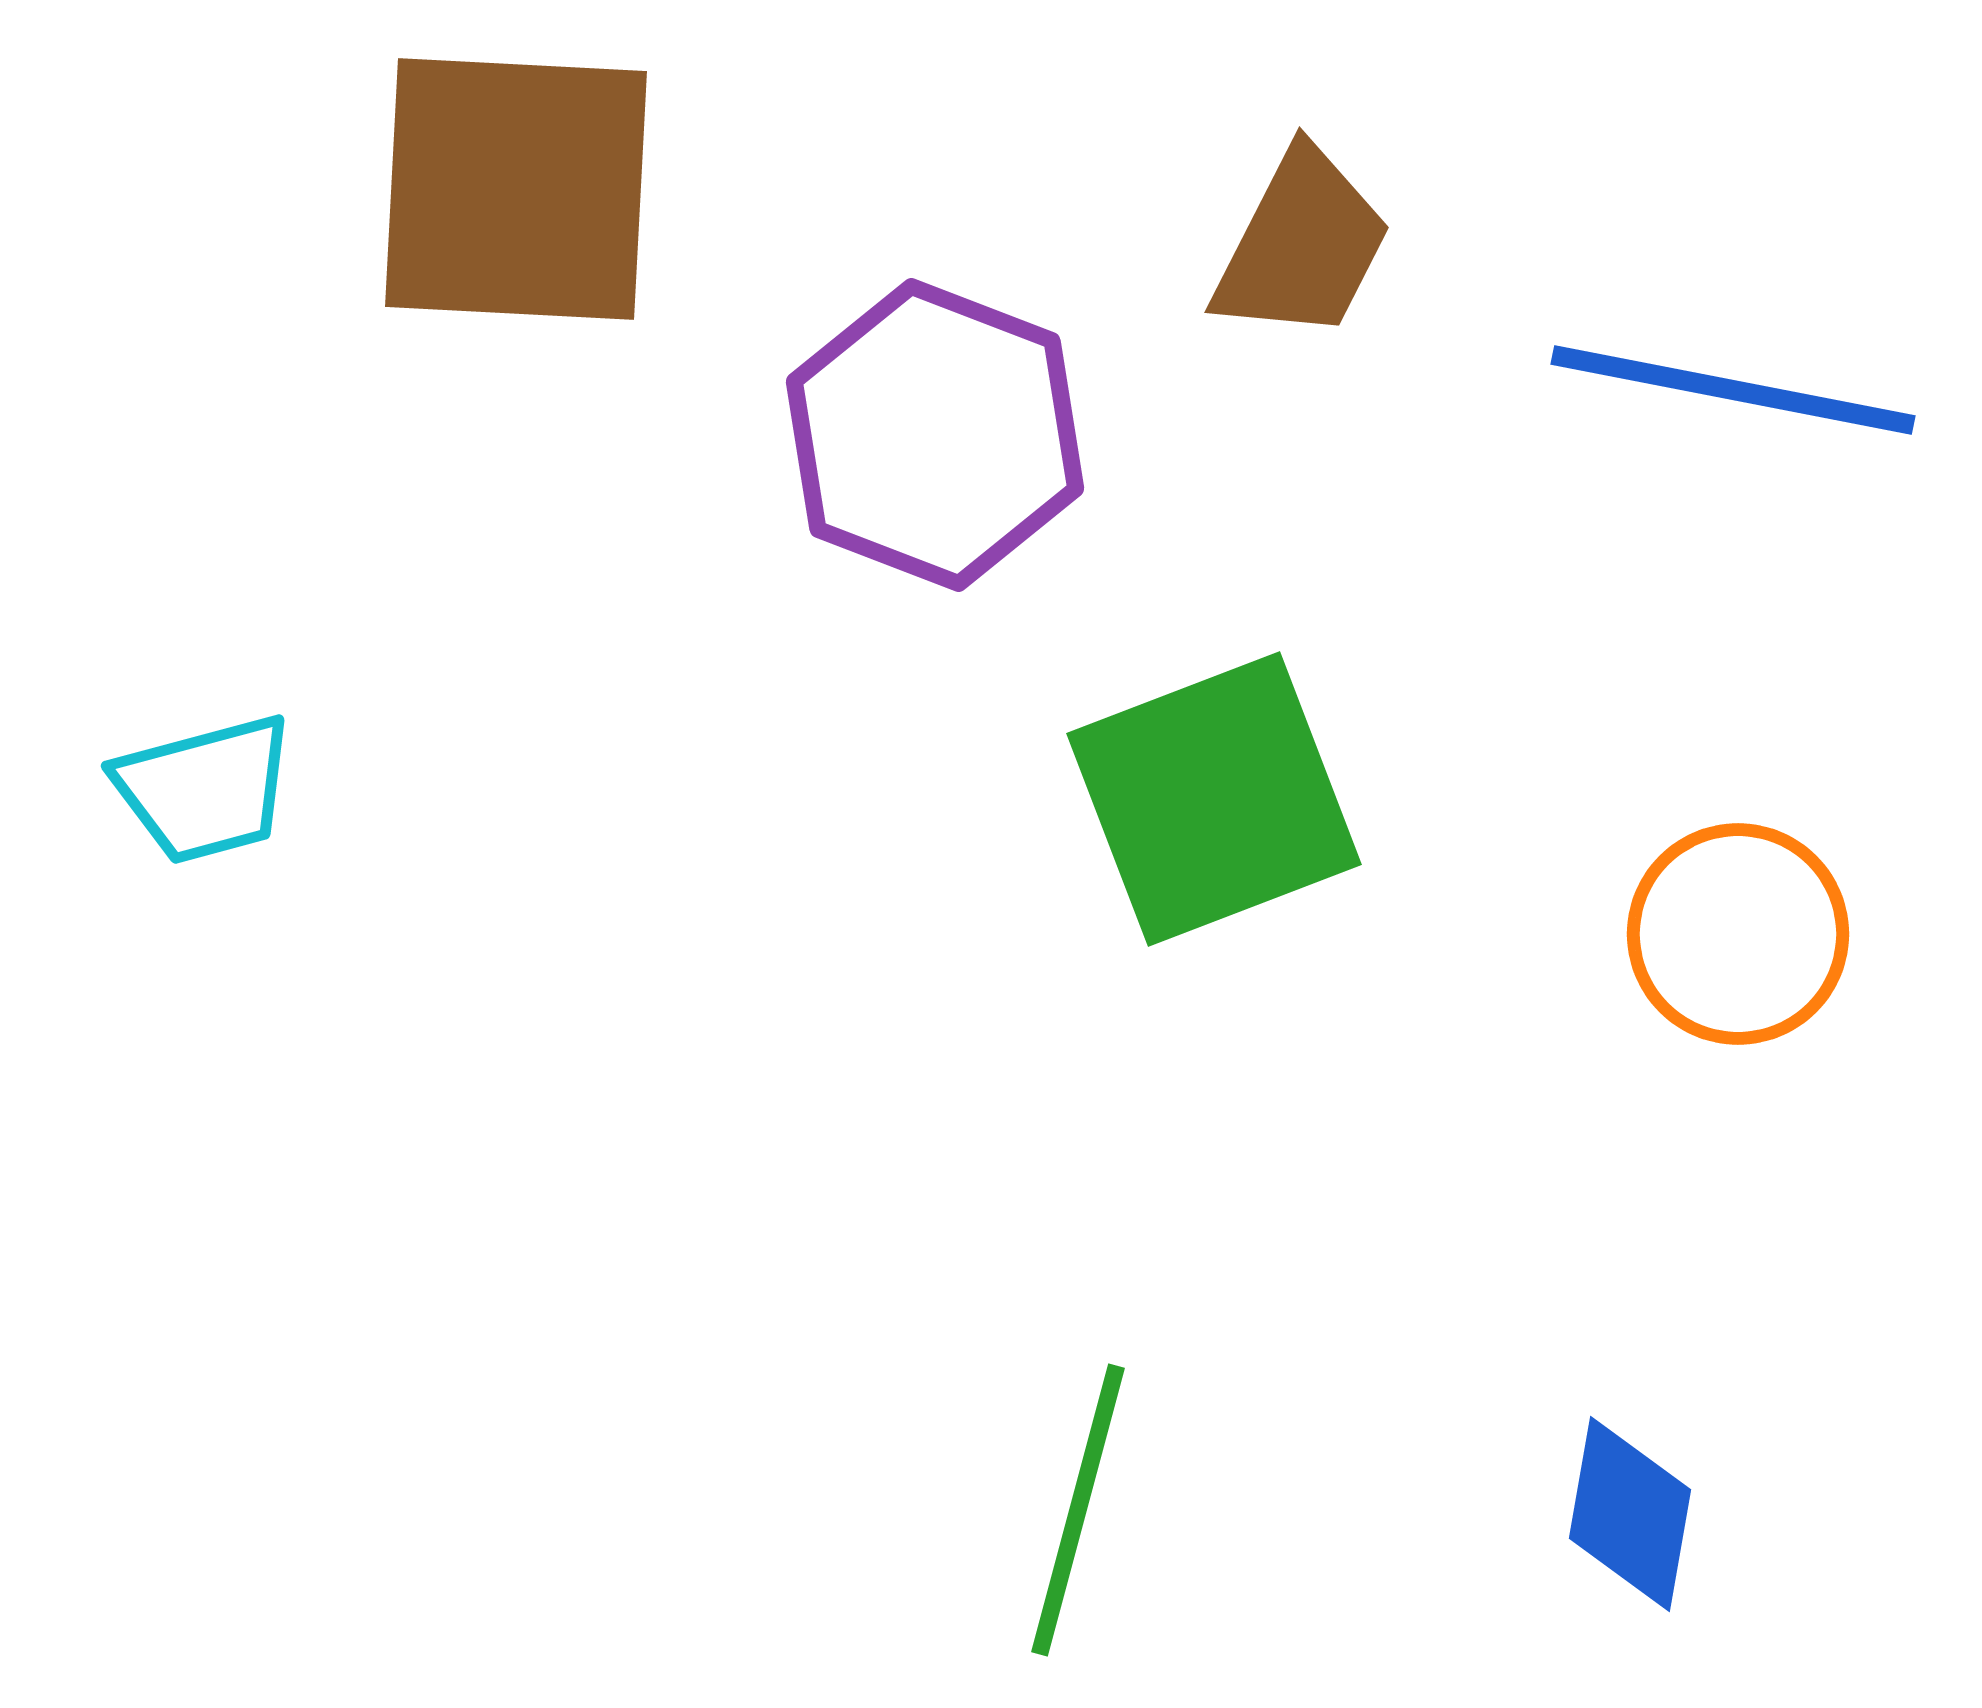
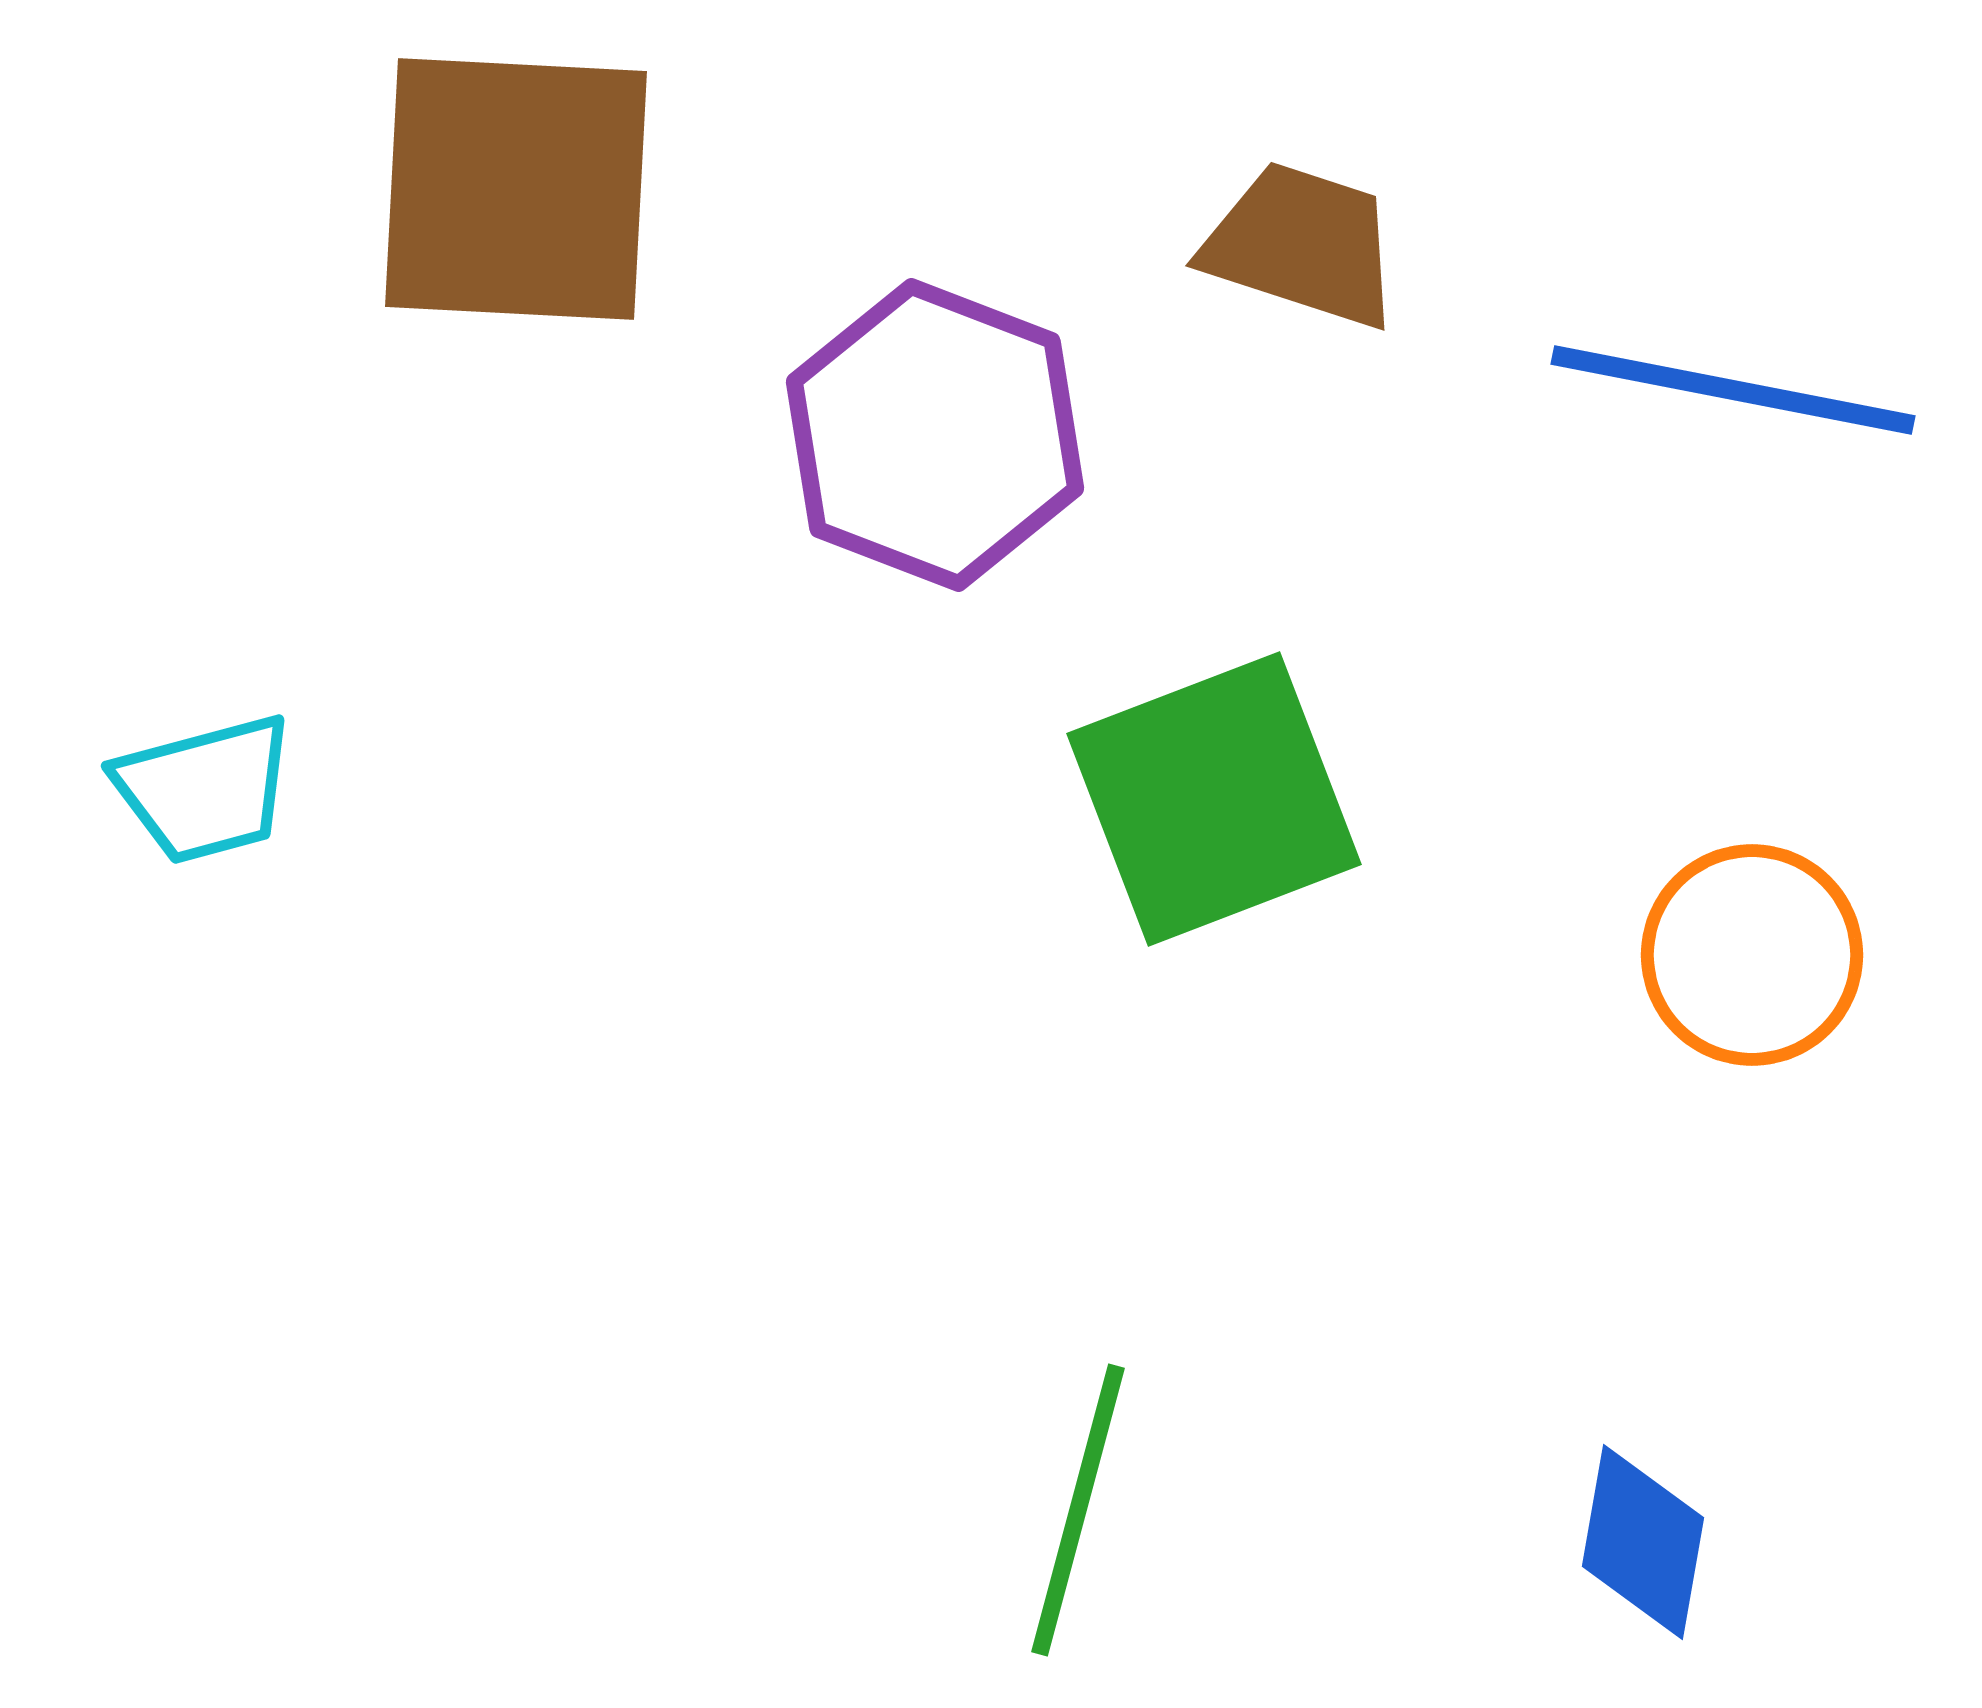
brown trapezoid: rotated 99 degrees counterclockwise
orange circle: moved 14 px right, 21 px down
blue diamond: moved 13 px right, 28 px down
